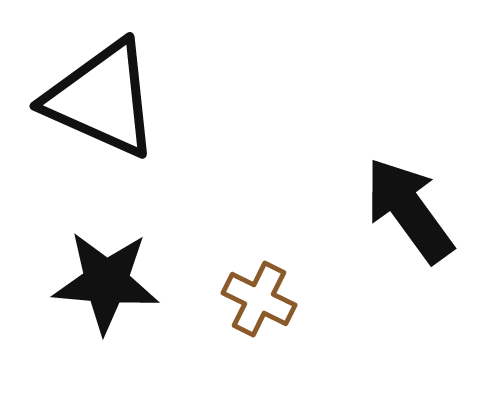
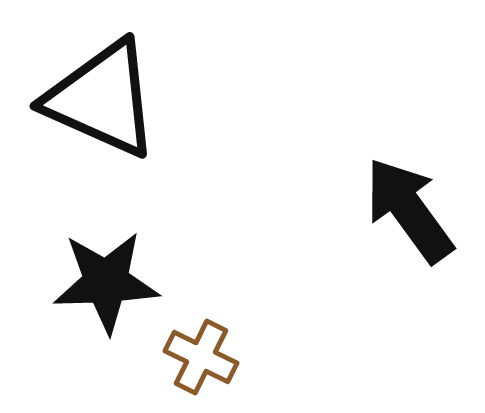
black star: rotated 7 degrees counterclockwise
brown cross: moved 58 px left, 58 px down
